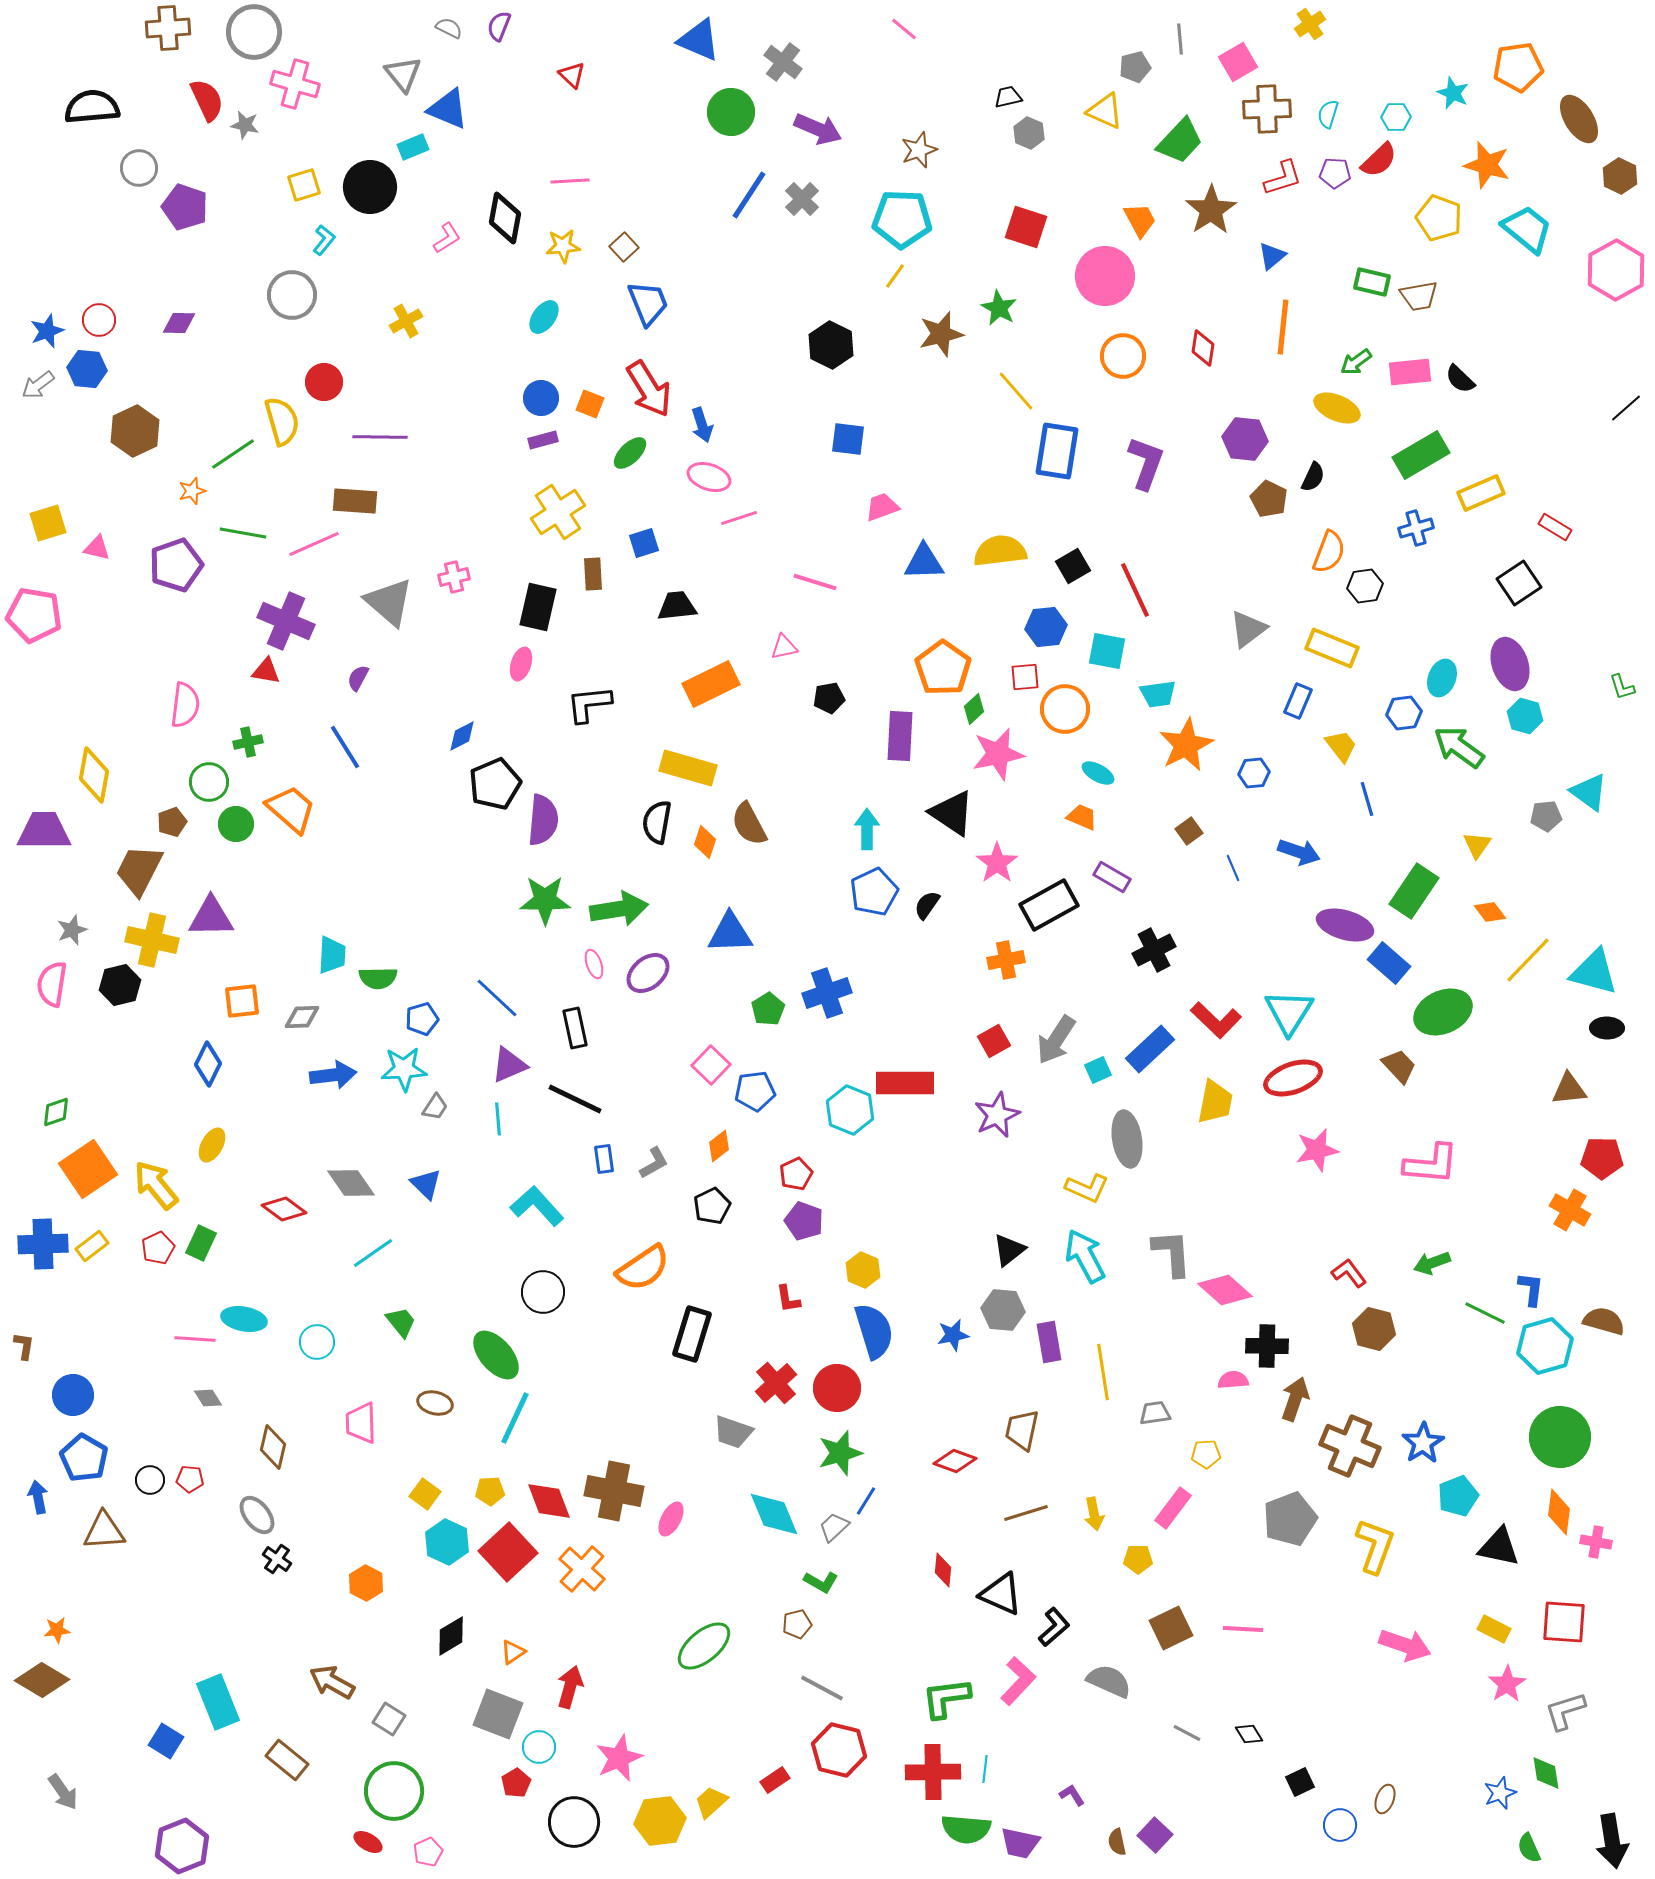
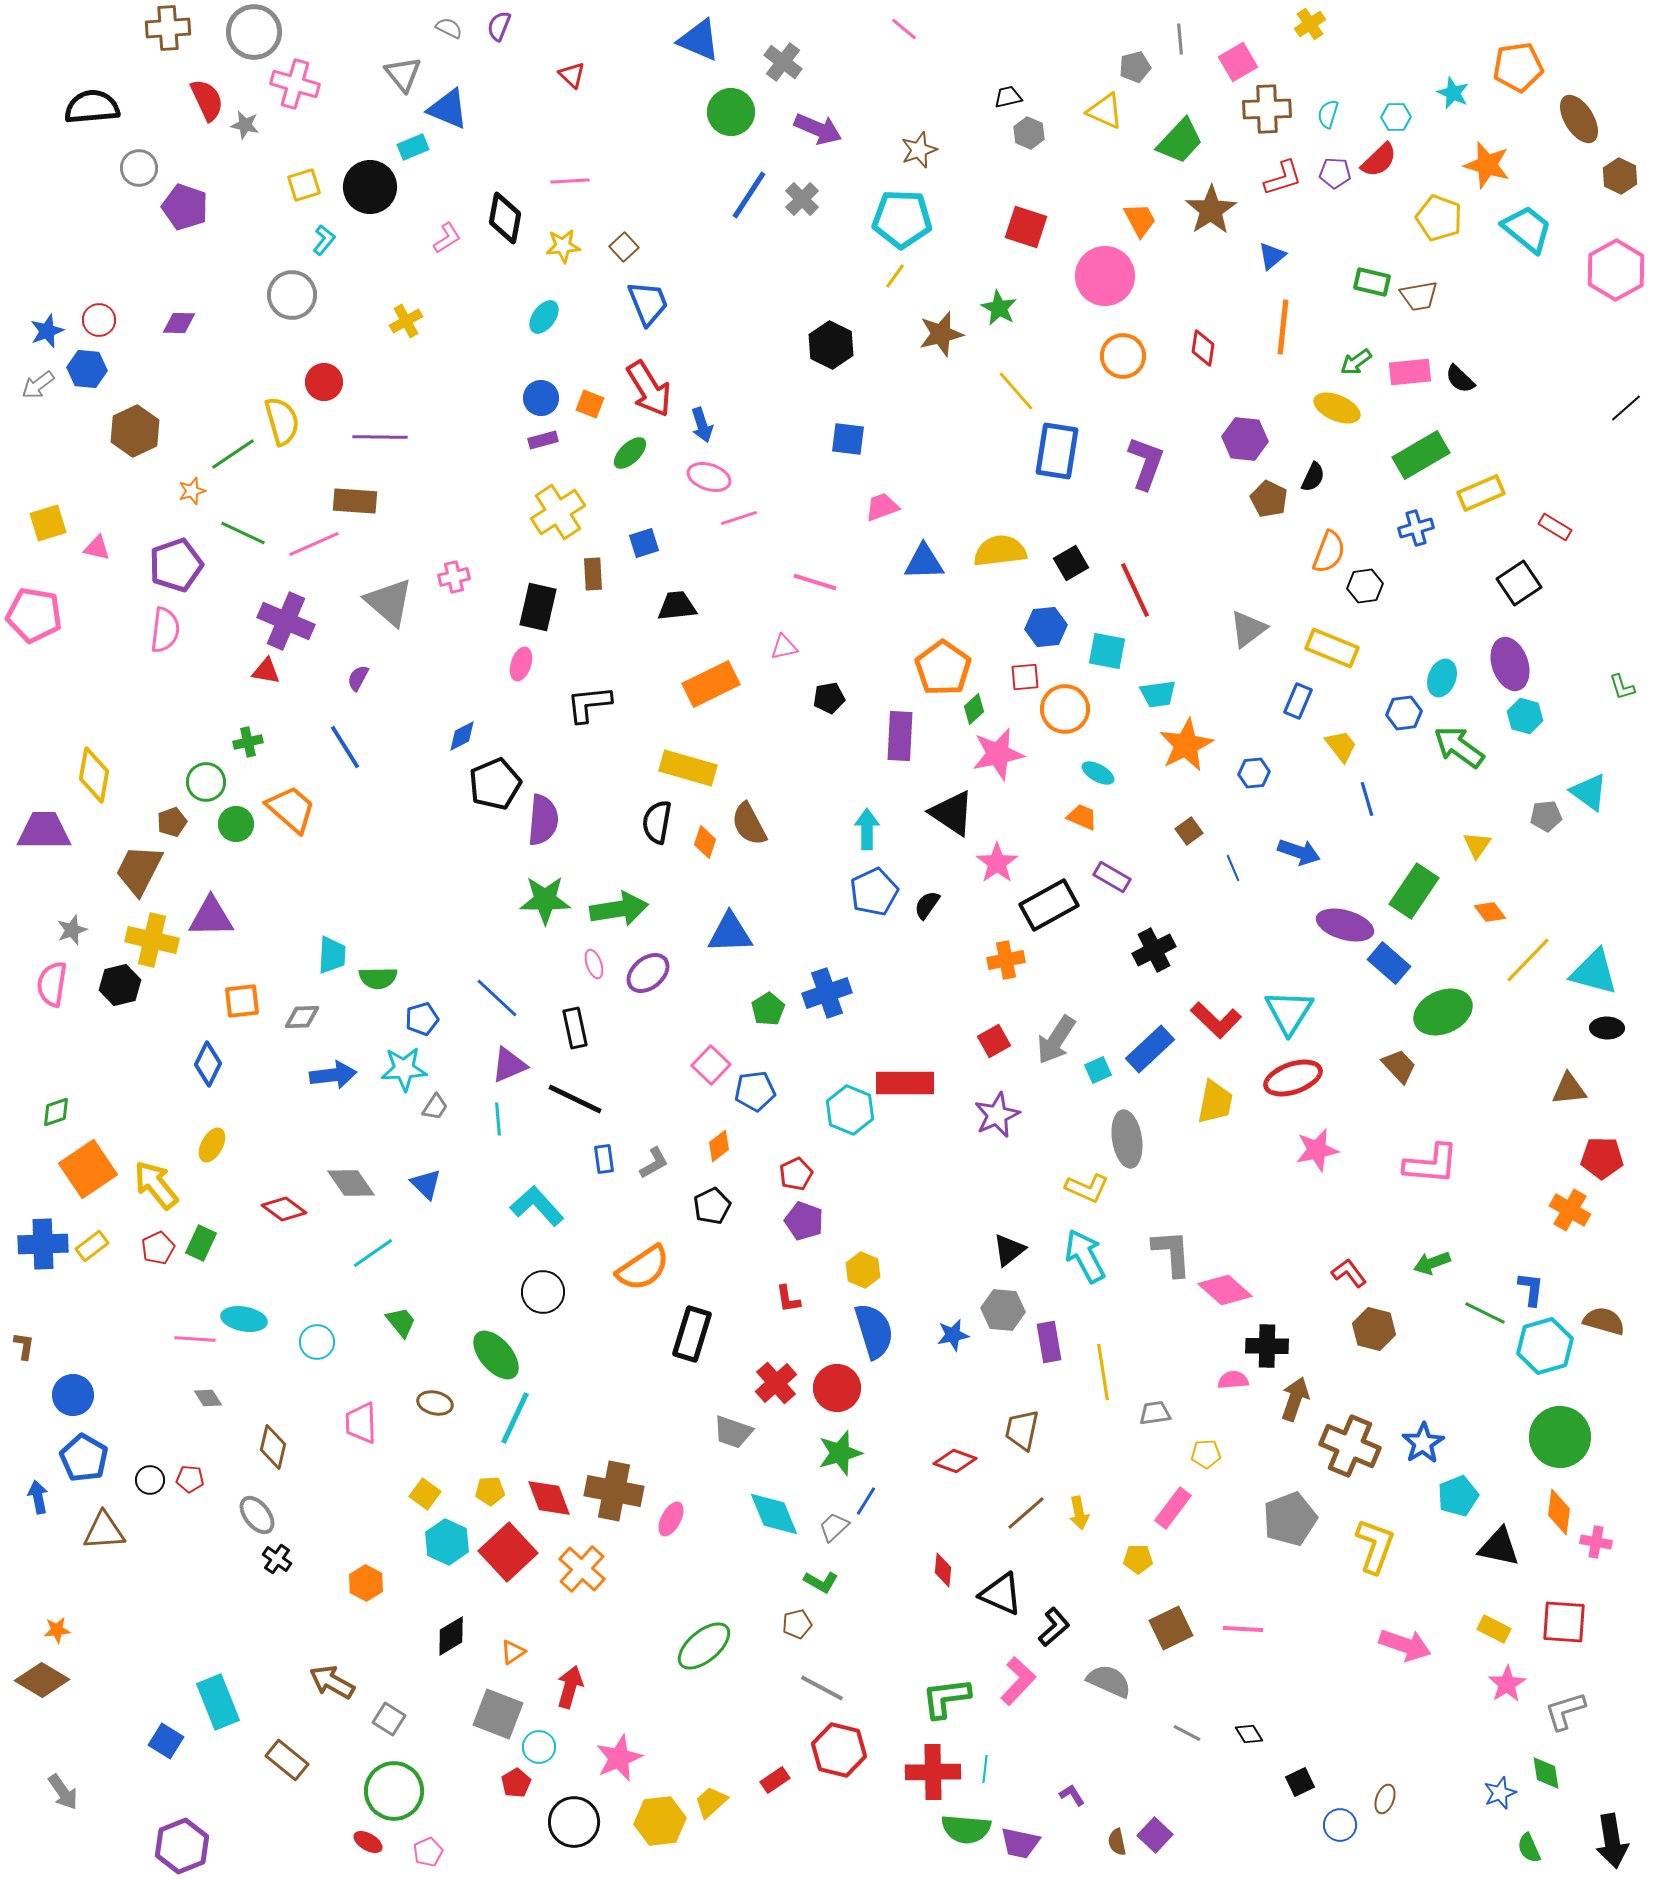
green line at (243, 533): rotated 15 degrees clockwise
black square at (1073, 566): moved 2 px left, 3 px up
pink semicircle at (185, 705): moved 20 px left, 75 px up
green circle at (209, 782): moved 3 px left
red diamond at (549, 1501): moved 3 px up
brown line at (1026, 1513): rotated 24 degrees counterclockwise
yellow arrow at (1094, 1514): moved 15 px left, 1 px up
